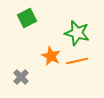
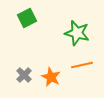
orange star: moved 21 px down
orange line: moved 5 px right, 4 px down
gray cross: moved 3 px right, 2 px up
